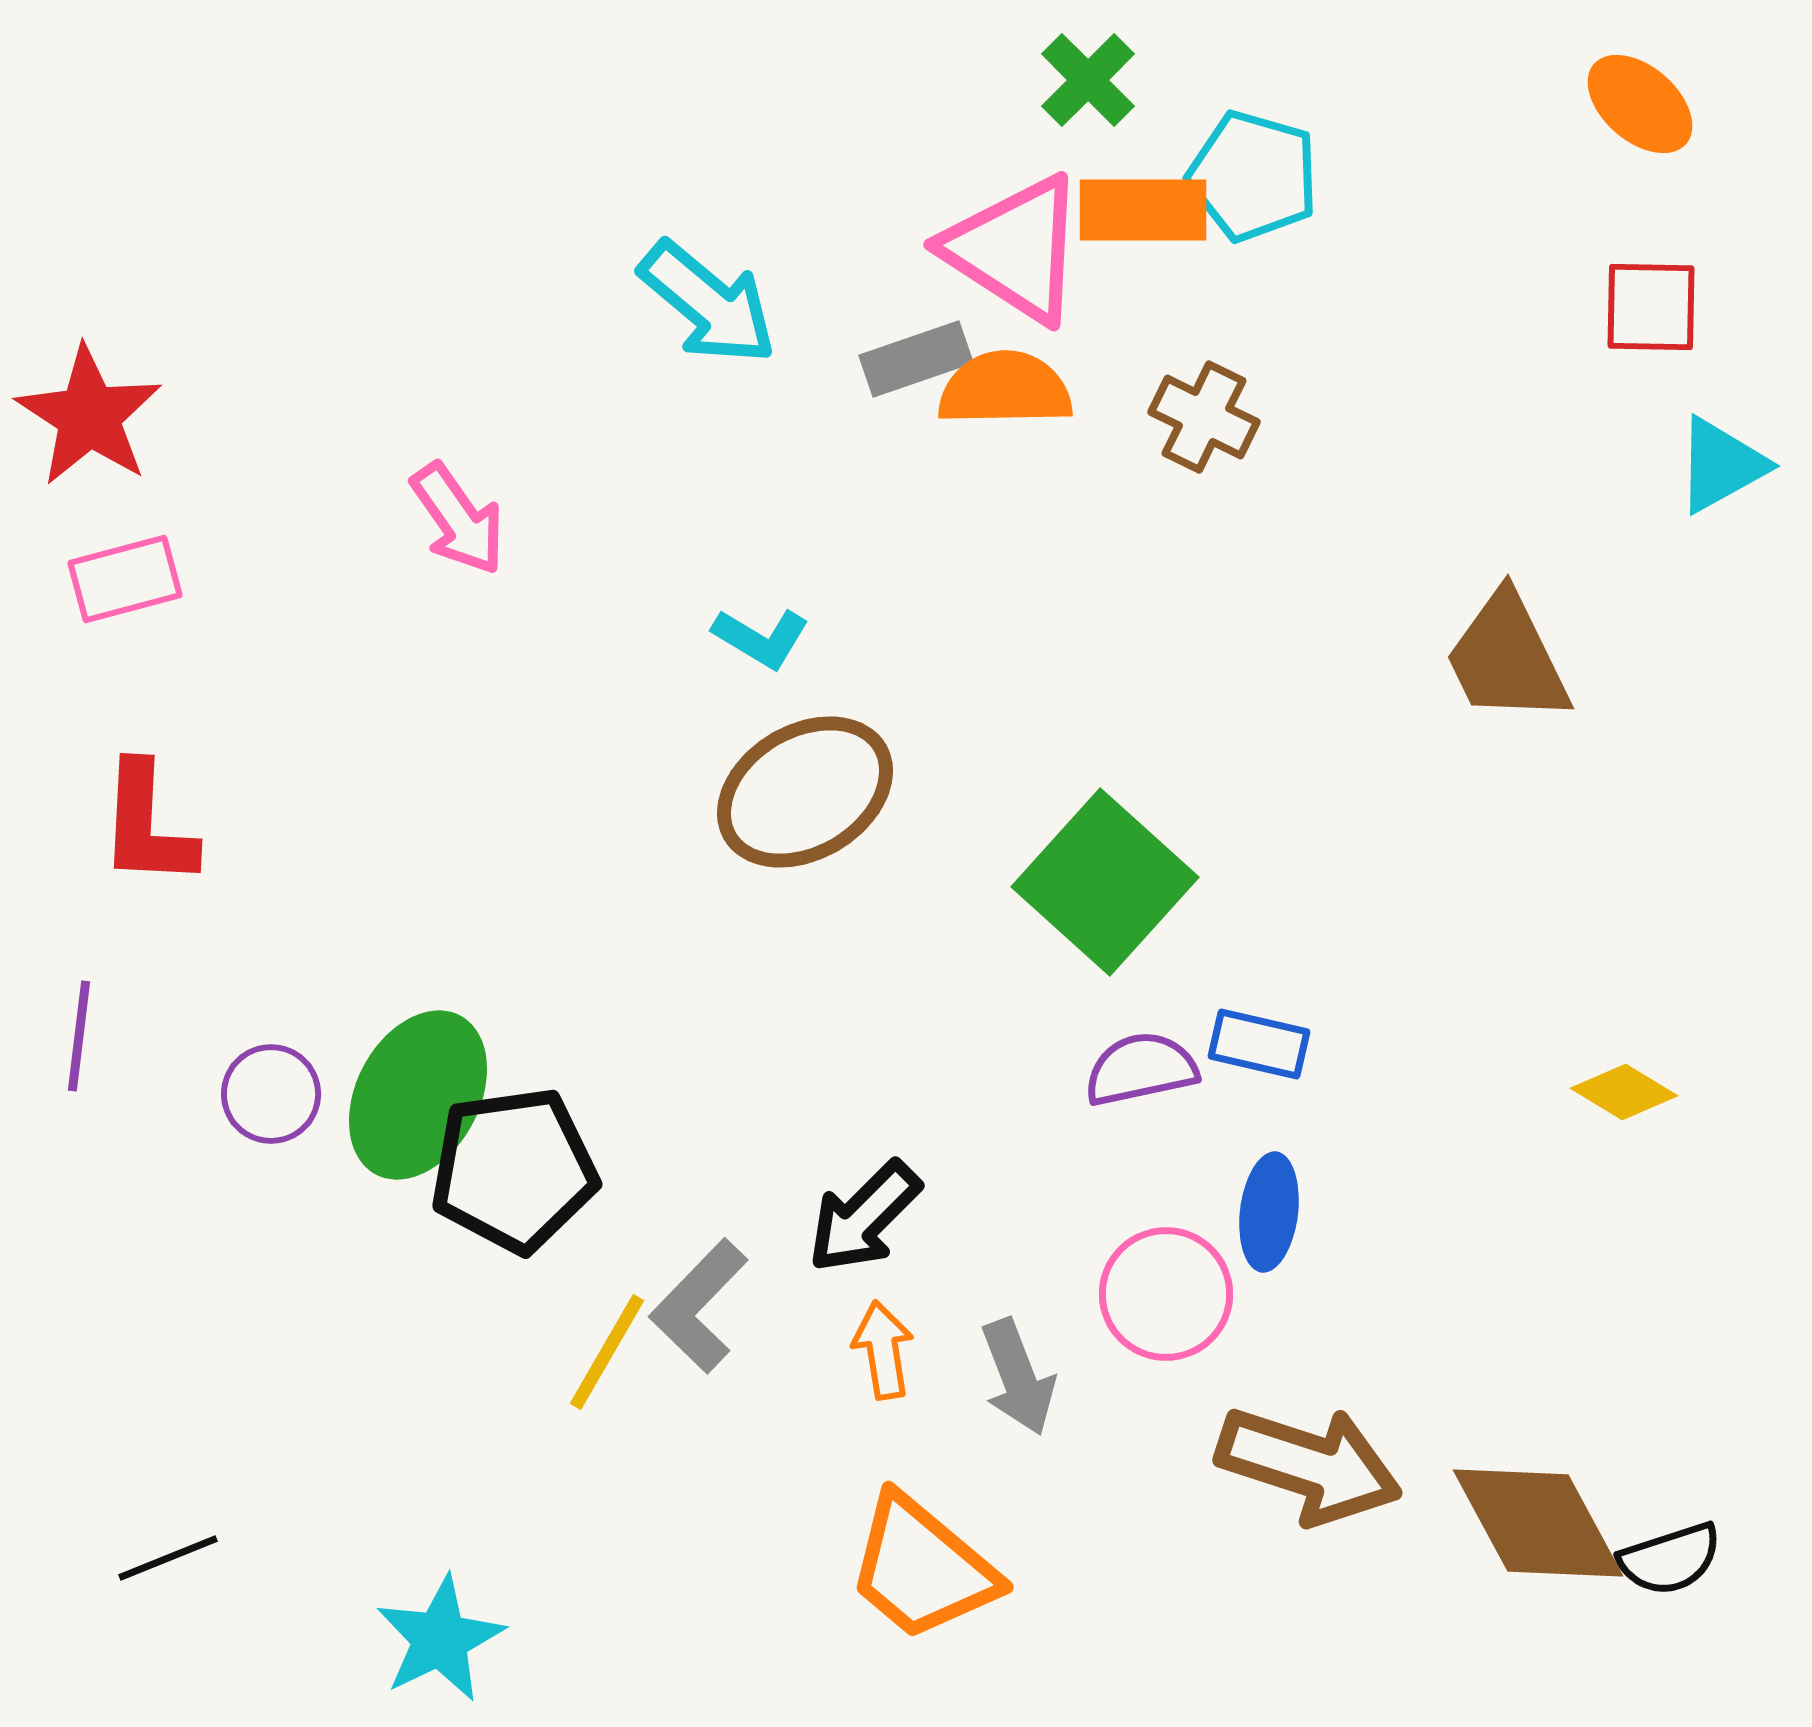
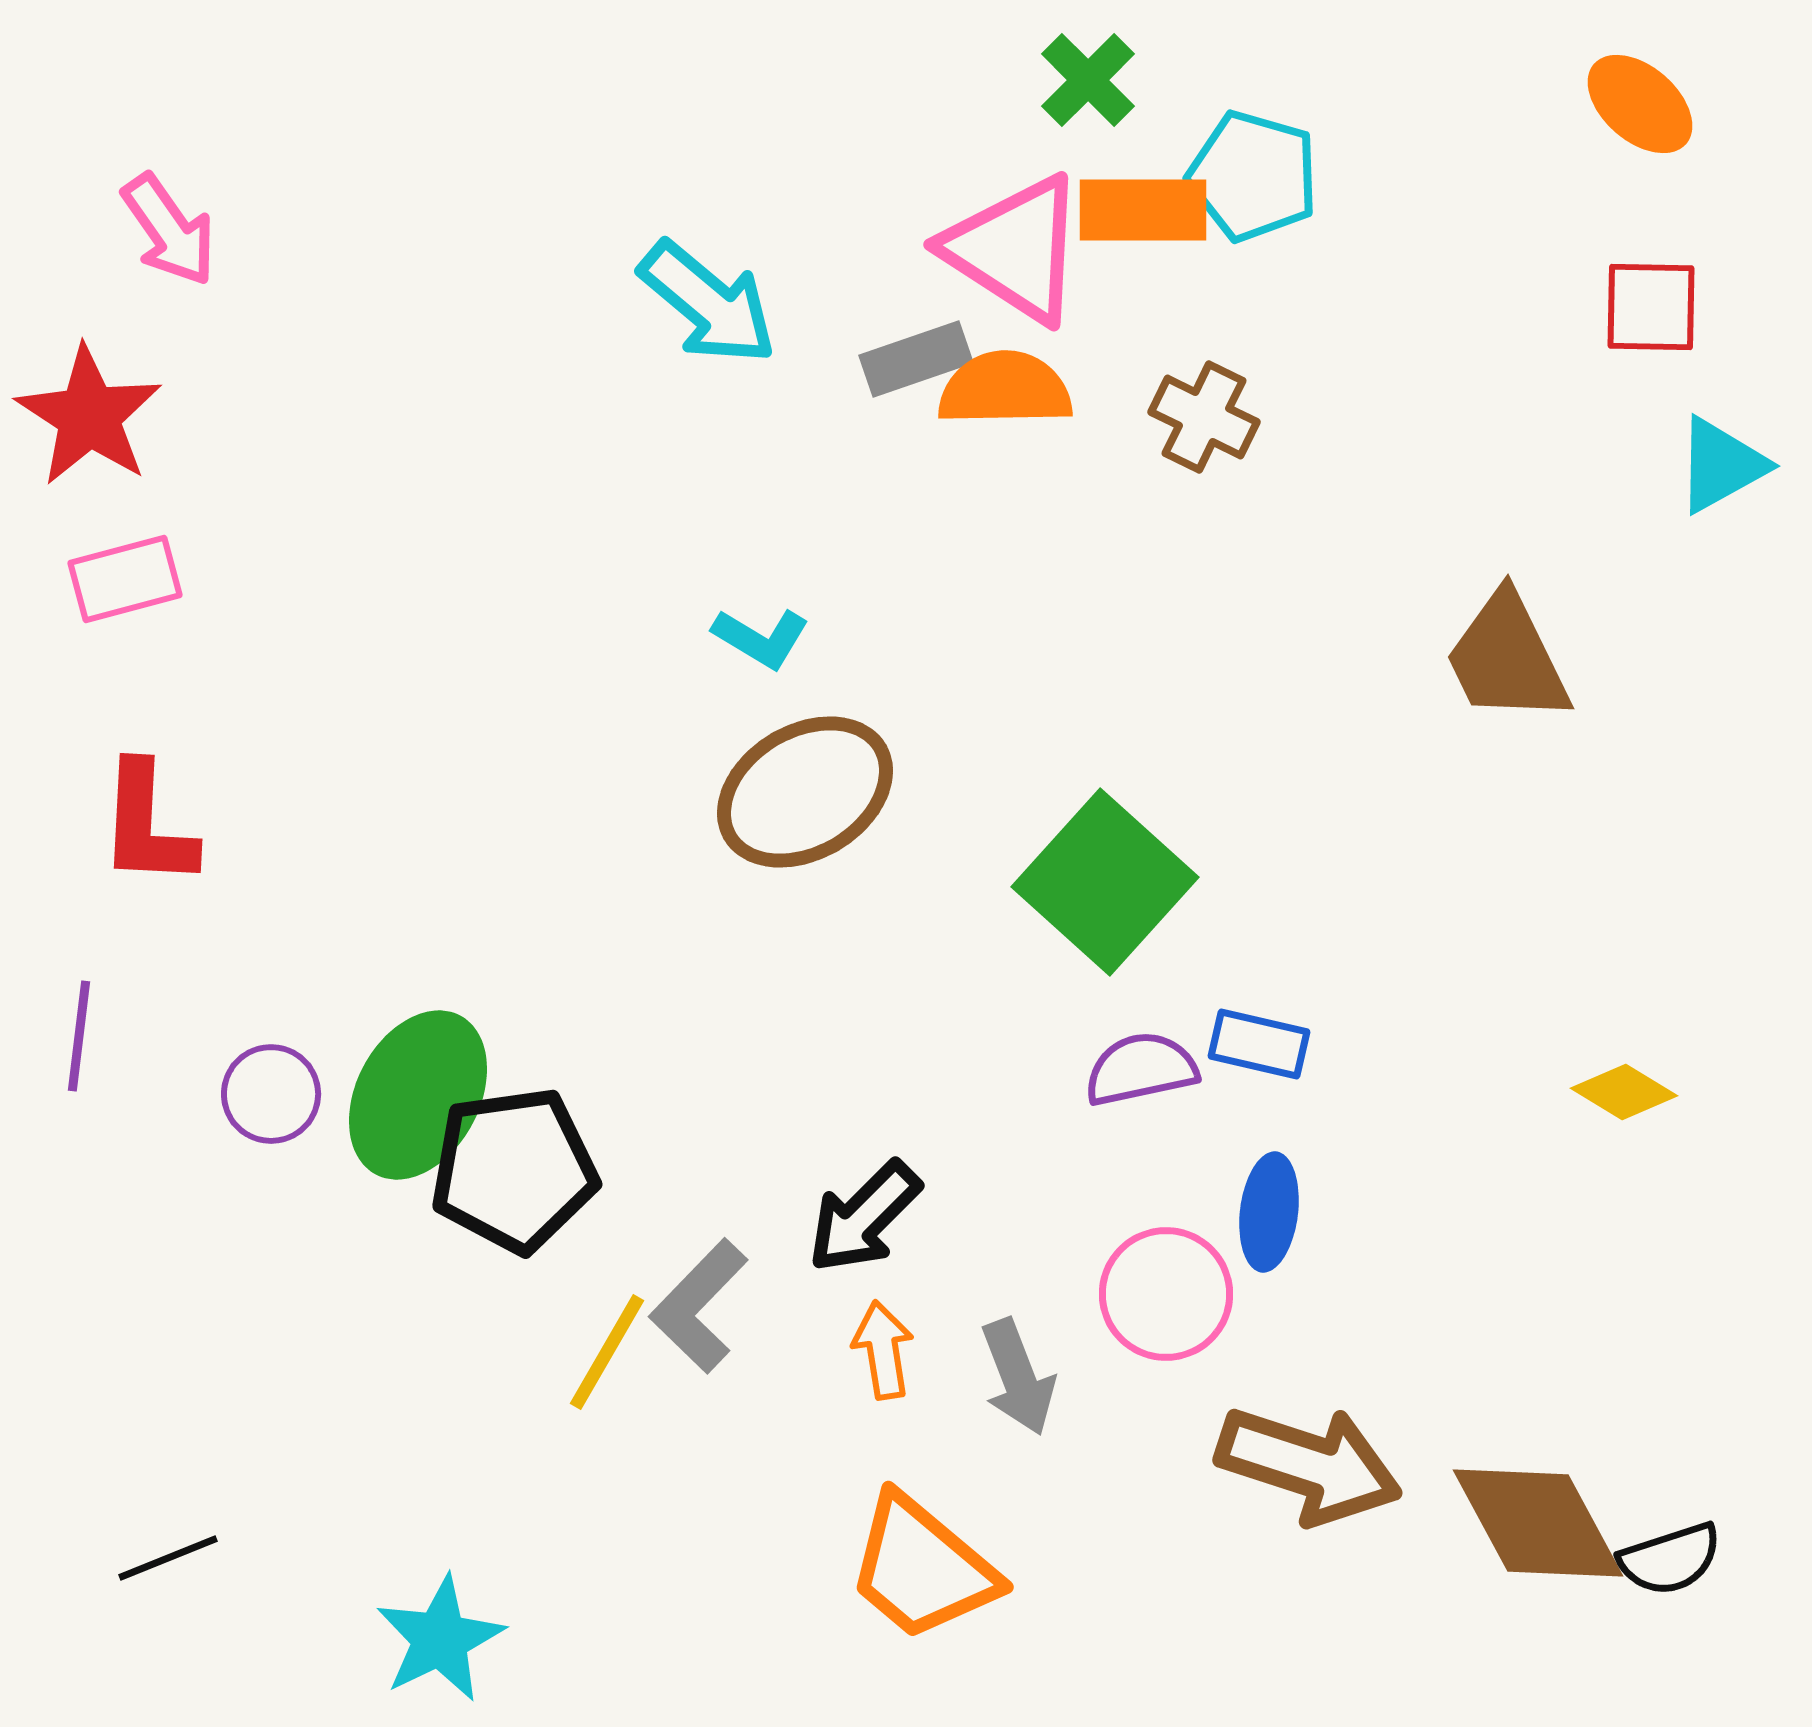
pink arrow: moved 289 px left, 289 px up
